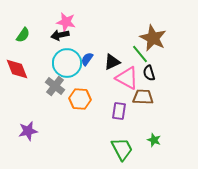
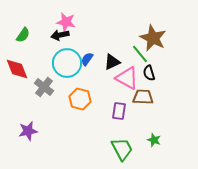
gray cross: moved 11 px left, 1 px down
orange hexagon: rotated 10 degrees clockwise
